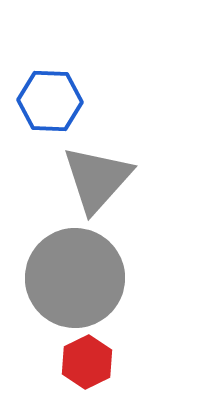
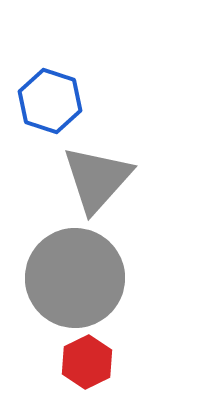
blue hexagon: rotated 16 degrees clockwise
